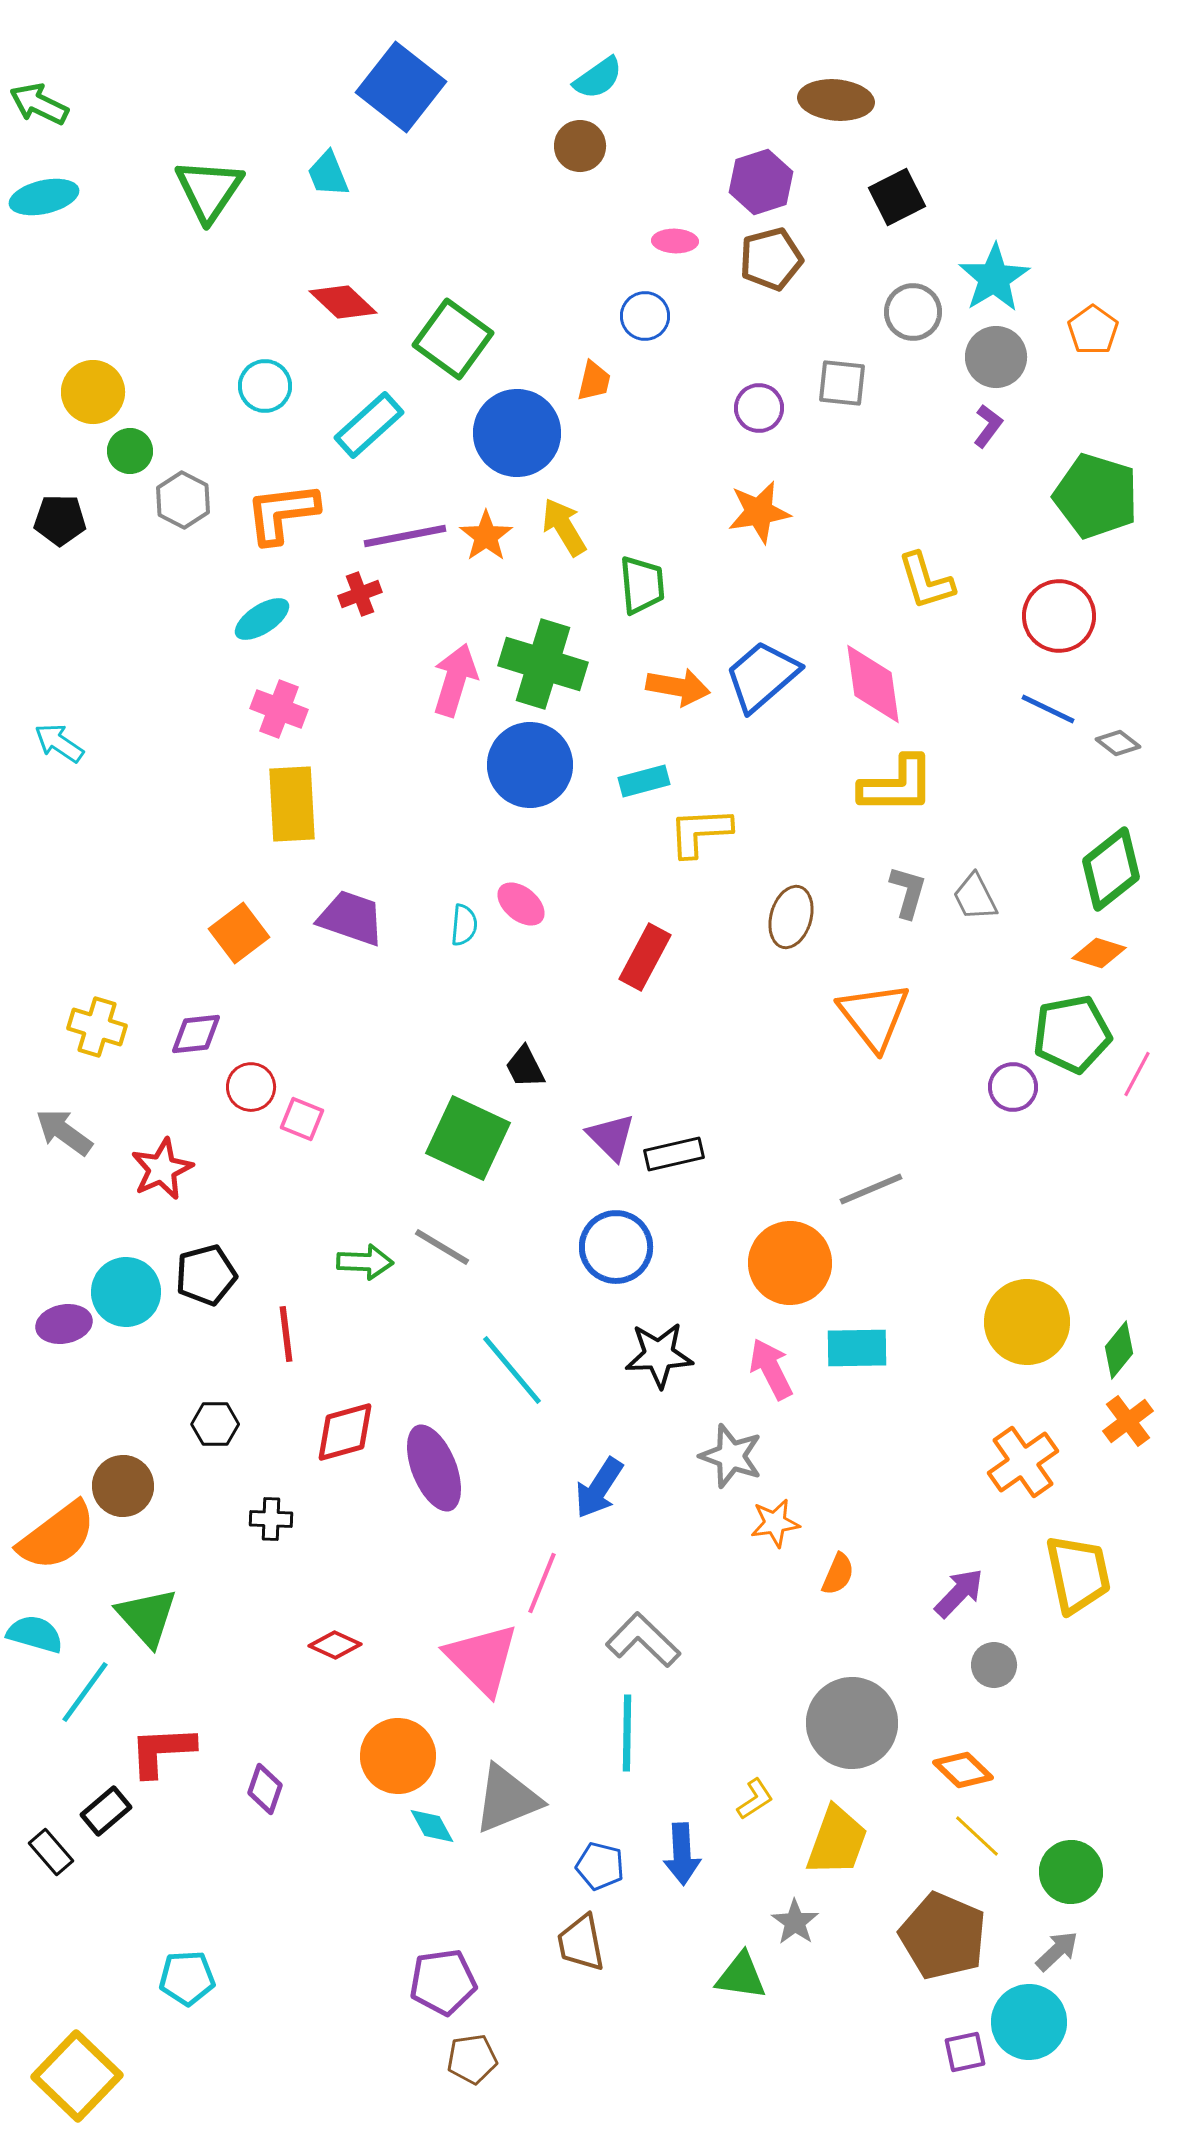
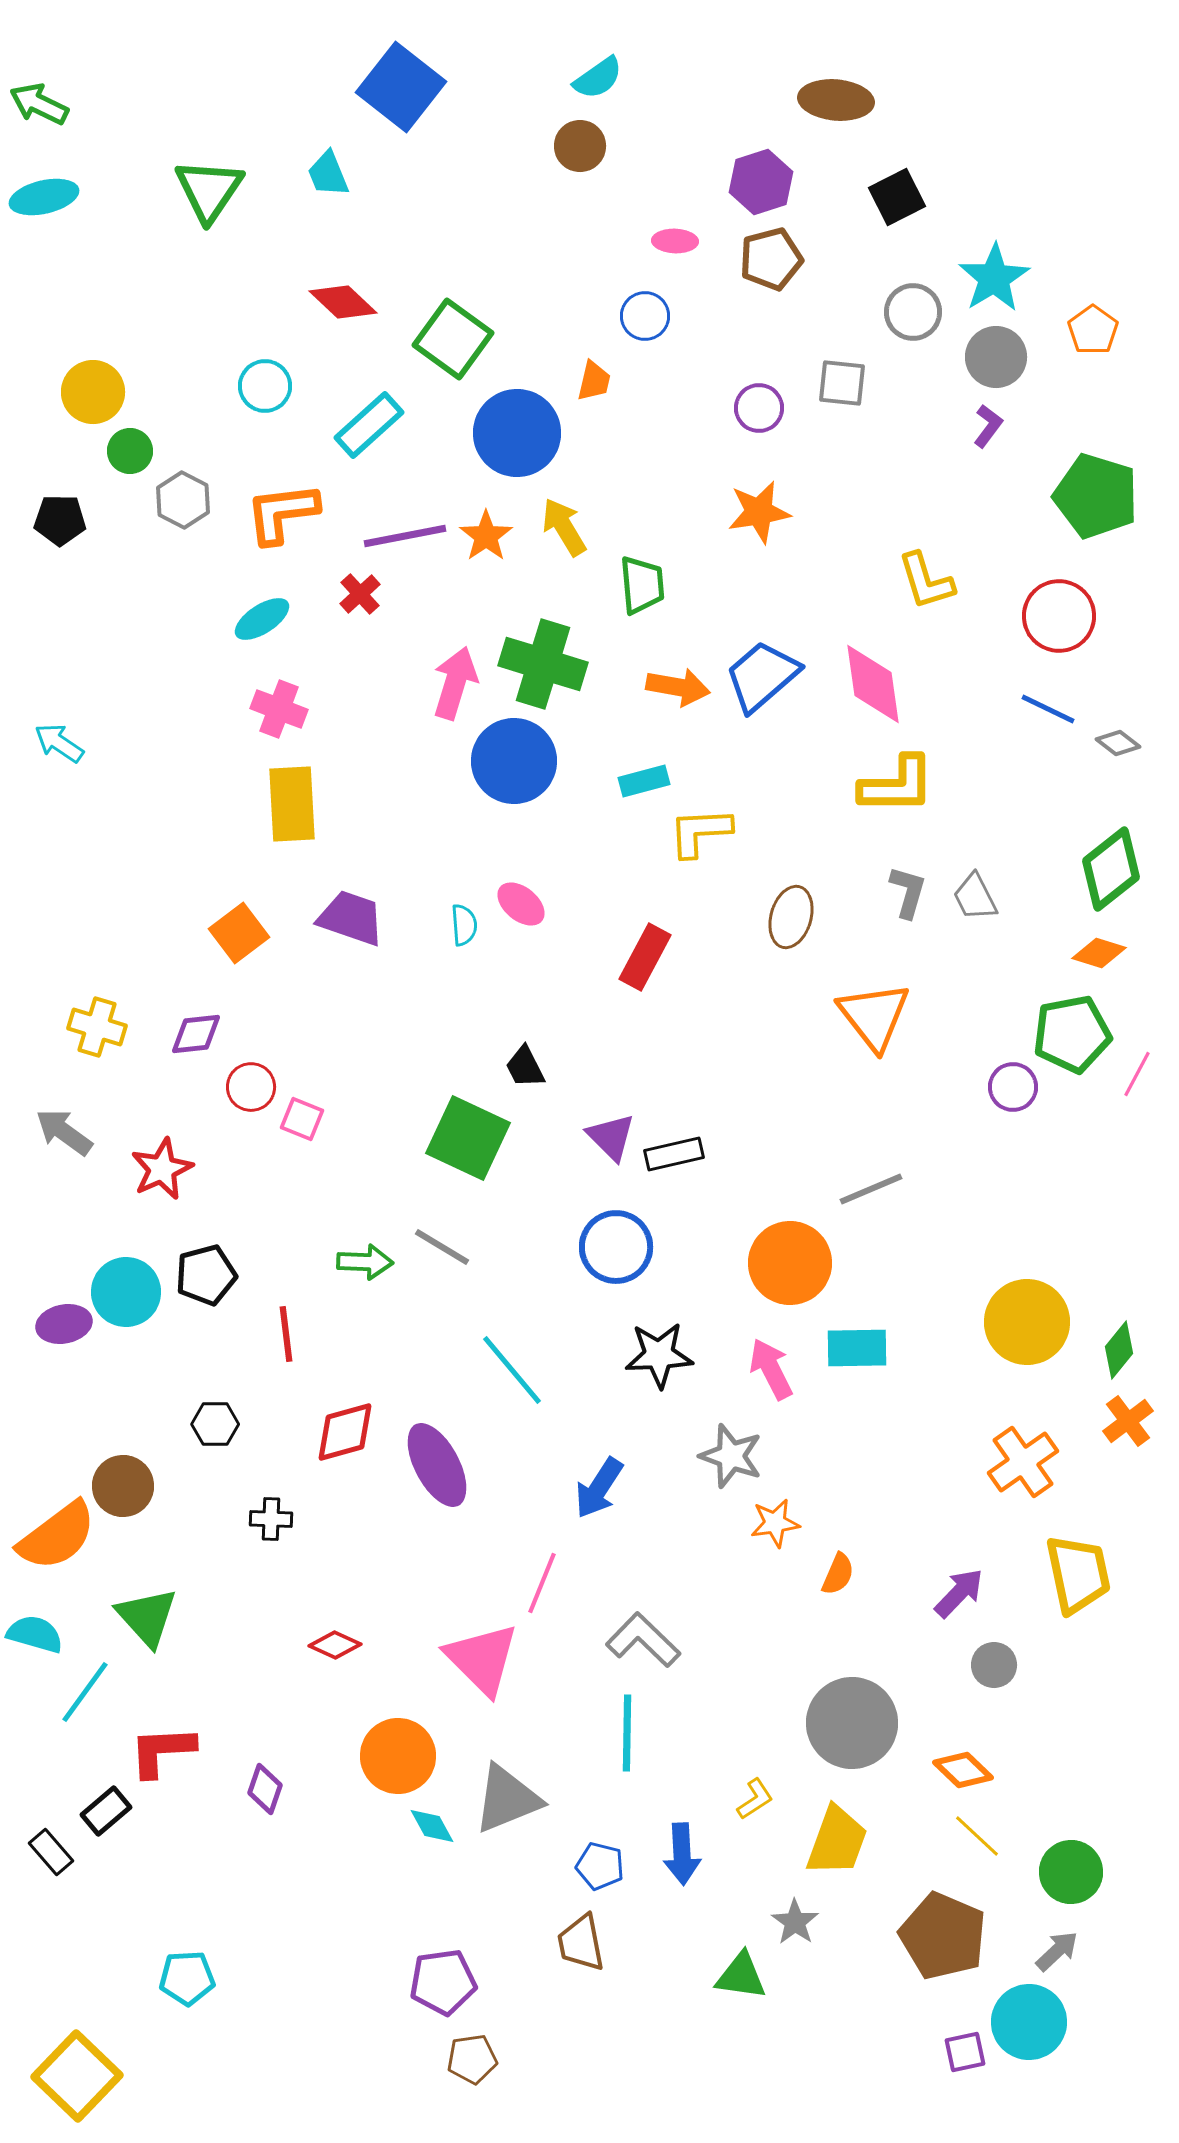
red cross at (360, 594): rotated 21 degrees counterclockwise
pink arrow at (455, 680): moved 3 px down
blue circle at (530, 765): moved 16 px left, 4 px up
cyan semicircle at (464, 925): rotated 9 degrees counterclockwise
purple ellipse at (434, 1468): moved 3 px right, 3 px up; rotated 6 degrees counterclockwise
